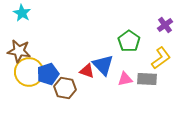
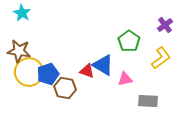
blue triangle: rotated 15 degrees counterclockwise
gray rectangle: moved 1 px right, 22 px down
